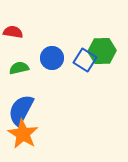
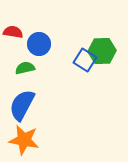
blue circle: moved 13 px left, 14 px up
green semicircle: moved 6 px right
blue semicircle: moved 1 px right, 5 px up
orange star: moved 1 px right, 6 px down; rotated 20 degrees counterclockwise
